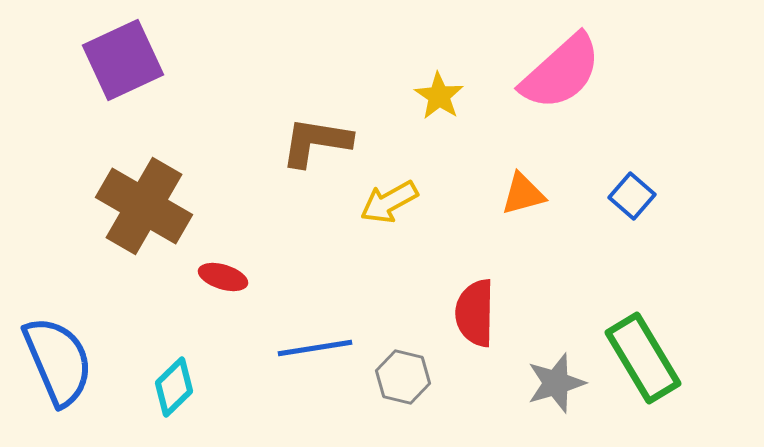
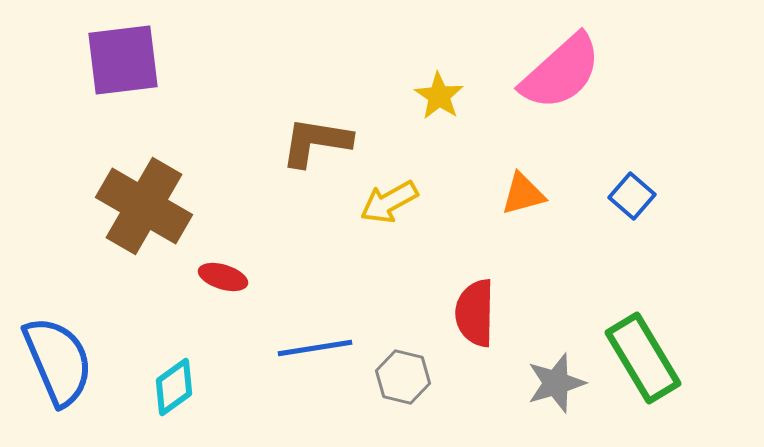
purple square: rotated 18 degrees clockwise
cyan diamond: rotated 8 degrees clockwise
